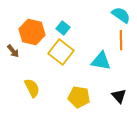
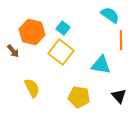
cyan semicircle: moved 11 px left
cyan triangle: moved 4 px down
